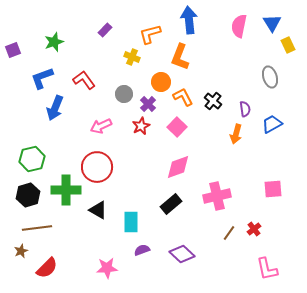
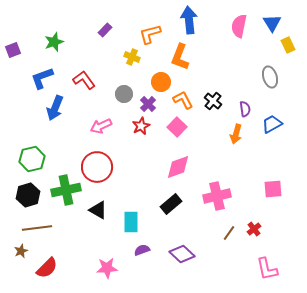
orange L-shape at (183, 97): moved 3 px down
green cross at (66, 190): rotated 12 degrees counterclockwise
